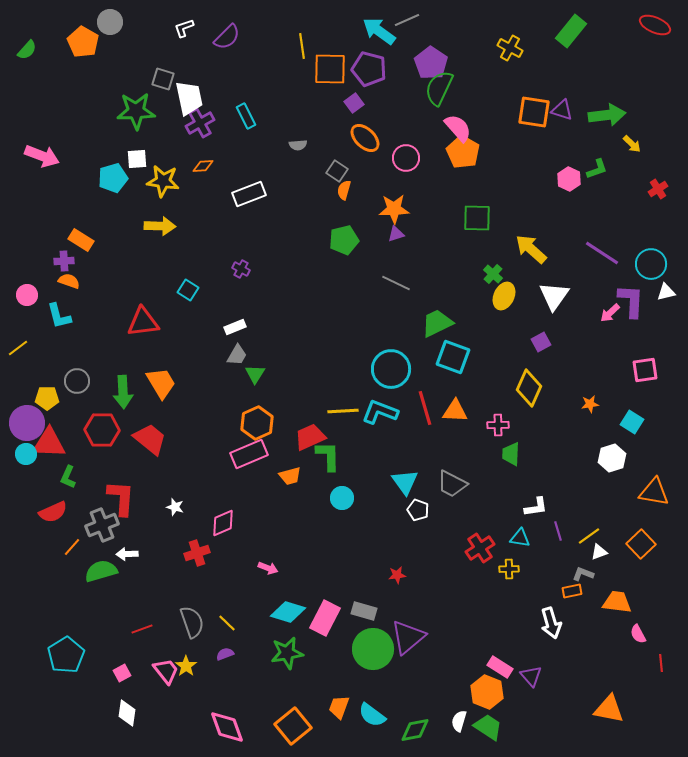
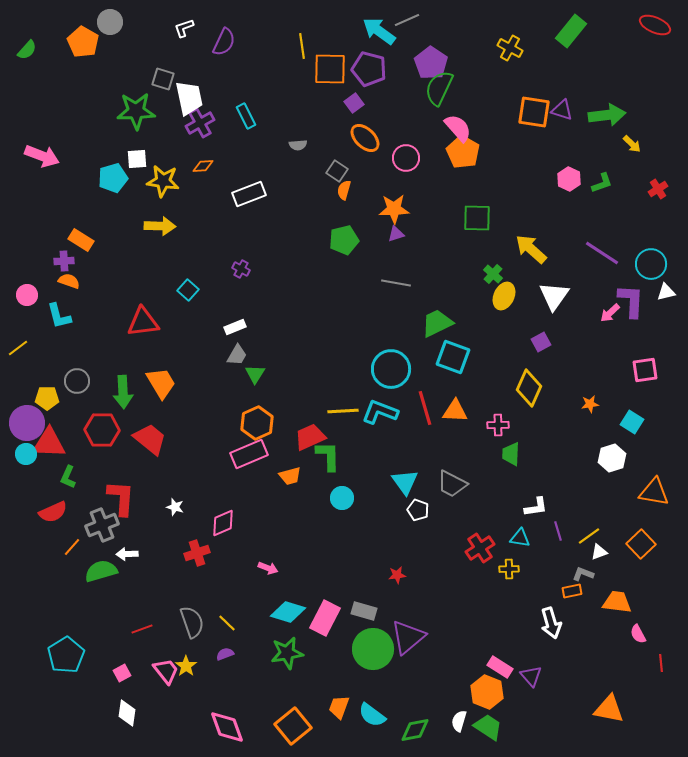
purple semicircle at (227, 37): moved 3 px left, 5 px down; rotated 20 degrees counterclockwise
green L-shape at (597, 169): moved 5 px right, 14 px down
gray line at (396, 283): rotated 16 degrees counterclockwise
cyan square at (188, 290): rotated 10 degrees clockwise
